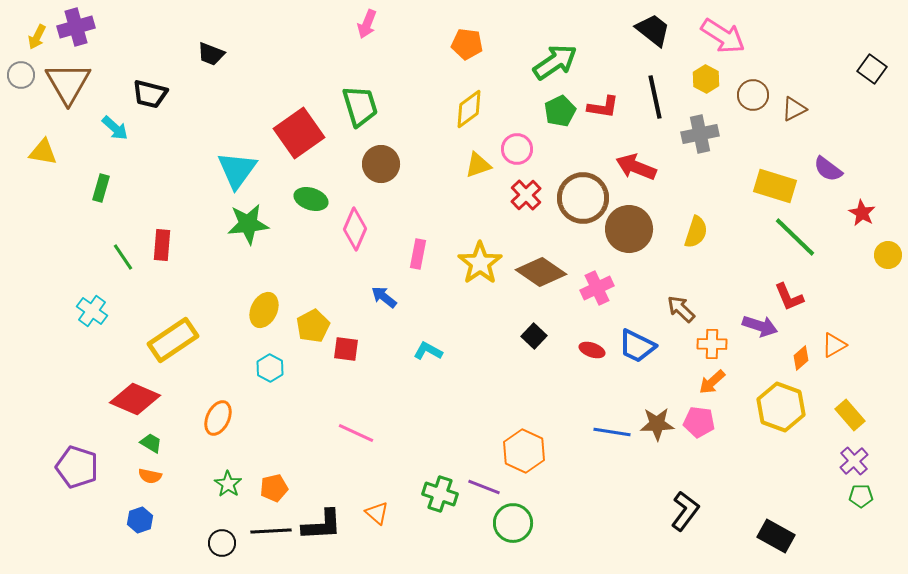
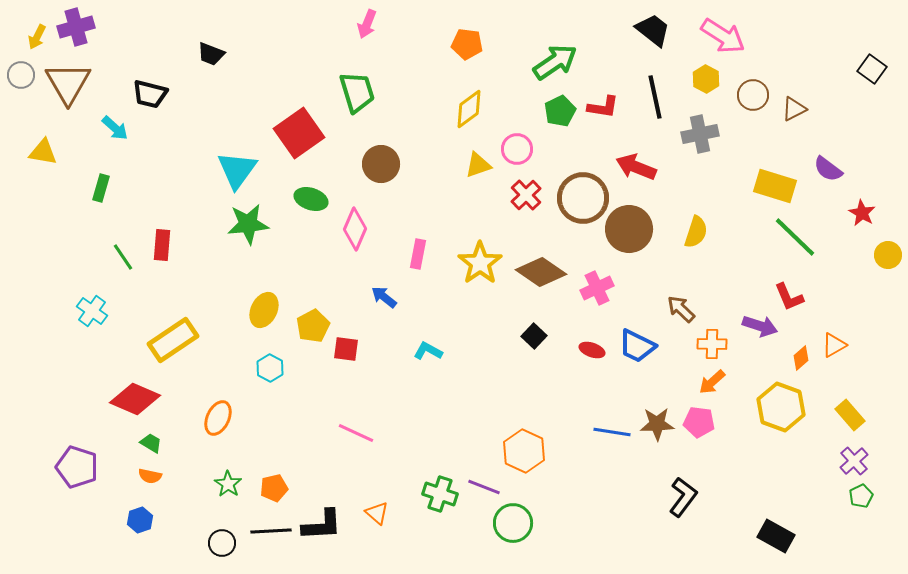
green trapezoid at (360, 106): moved 3 px left, 14 px up
green pentagon at (861, 496): rotated 25 degrees counterclockwise
black L-shape at (685, 511): moved 2 px left, 14 px up
